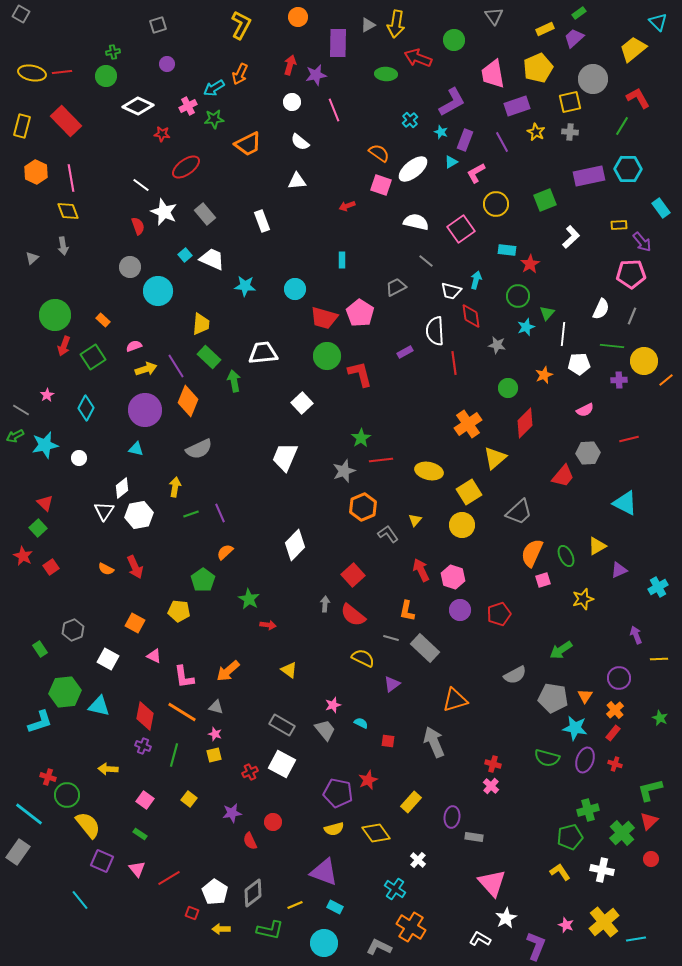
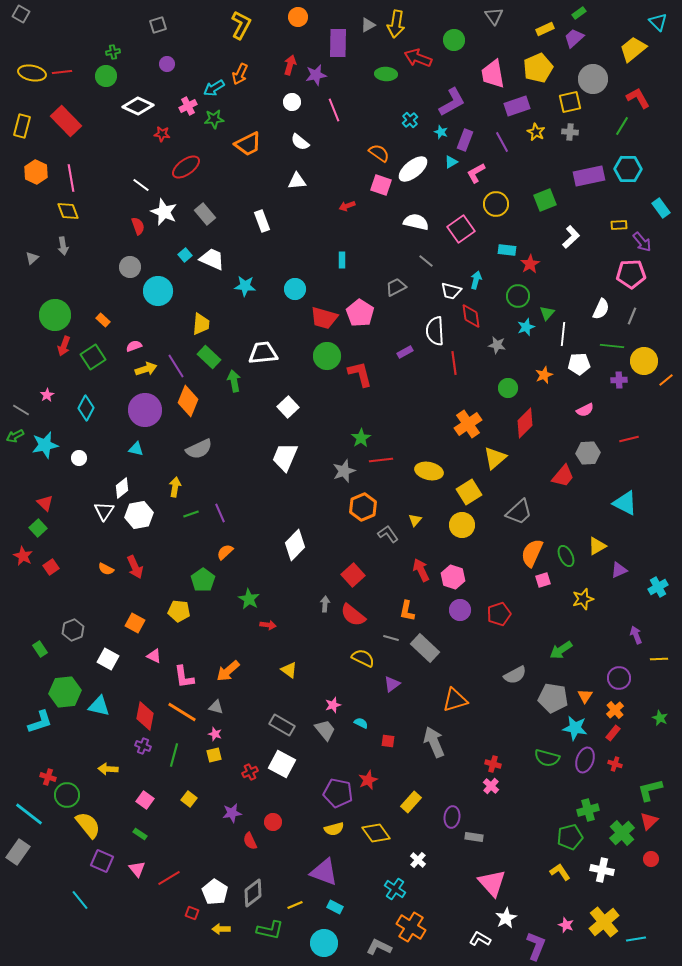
white square at (302, 403): moved 14 px left, 4 px down
